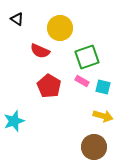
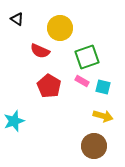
brown circle: moved 1 px up
